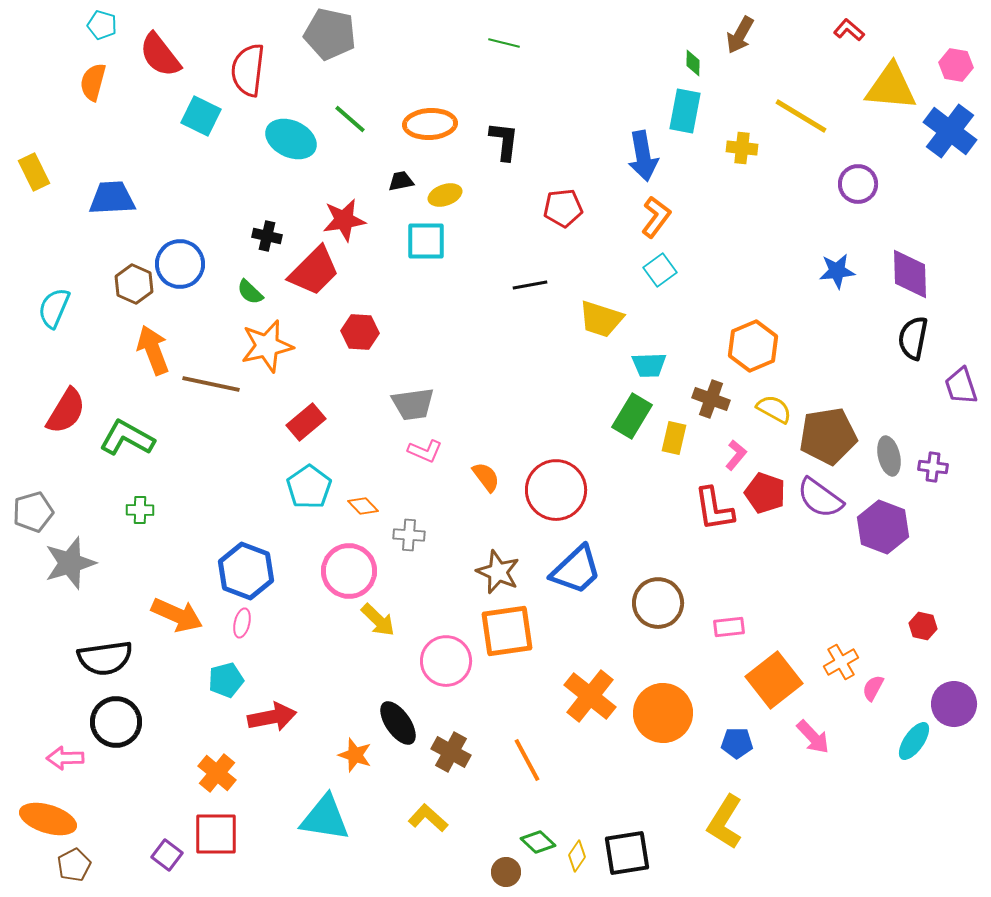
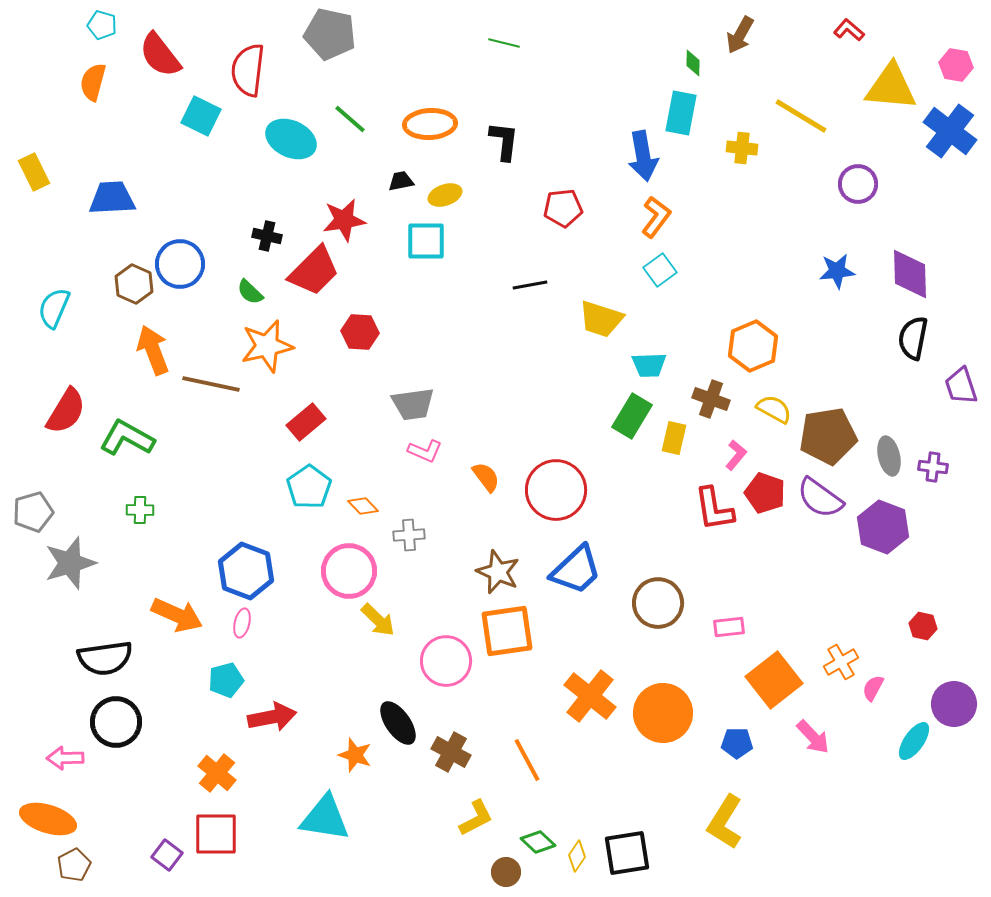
cyan rectangle at (685, 111): moved 4 px left, 2 px down
gray cross at (409, 535): rotated 8 degrees counterclockwise
yellow L-shape at (428, 818): moved 48 px right; rotated 111 degrees clockwise
